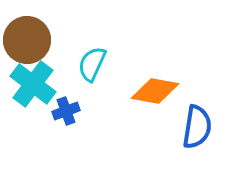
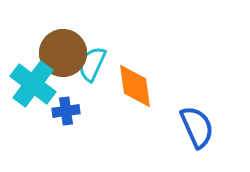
brown circle: moved 36 px right, 13 px down
orange diamond: moved 20 px left, 5 px up; rotated 72 degrees clockwise
blue cross: rotated 12 degrees clockwise
blue semicircle: rotated 33 degrees counterclockwise
